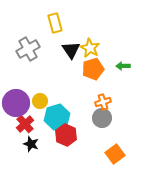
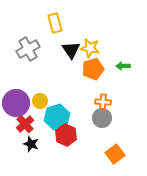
yellow star: rotated 18 degrees counterclockwise
orange cross: rotated 21 degrees clockwise
